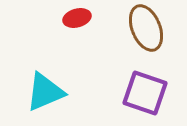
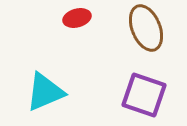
purple square: moved 1 px left, 2 px down
